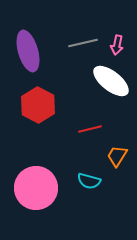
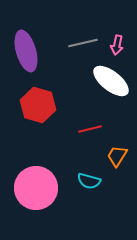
purple ellipse: moved 2 px left
red hexagon: rotated 12 degrees counterclockwise
